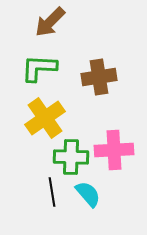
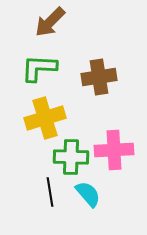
yellow cross: rotated 18 degrees clockwise
black line: moved 2 px left
